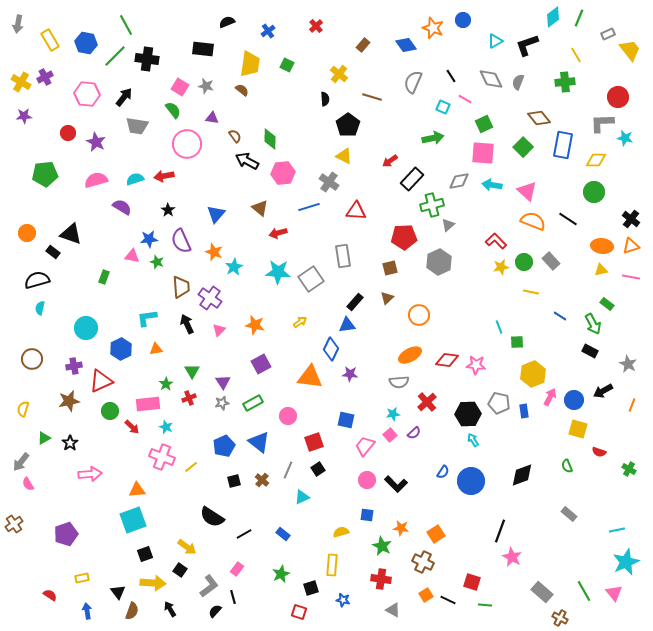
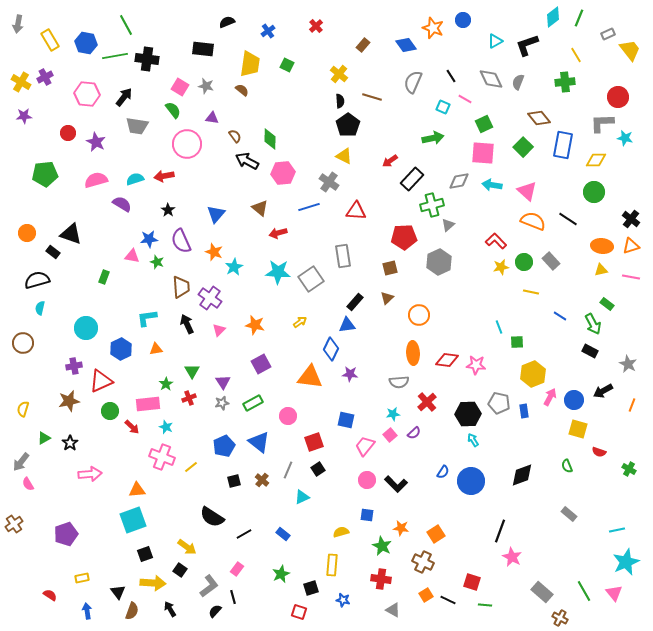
green line at (115, 56): rotated 35 degrees clockwise
black semicircle at (325, 99): moved 15 px right, 2 px down
purple semicircle at (122, 207): moved 3 px up
orange ellipse at (410, 355): moved 3 px right, 2 px up; rotated 65 degrees counterclockwise
brown circle at (32, 359): moved 9 px left, 16 px up
